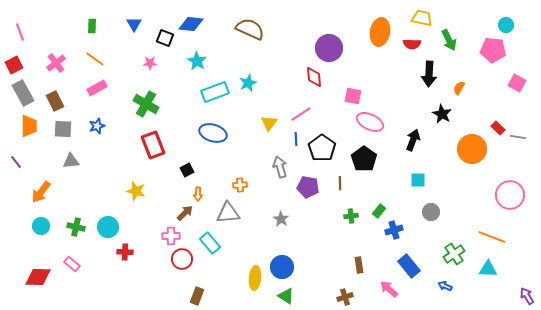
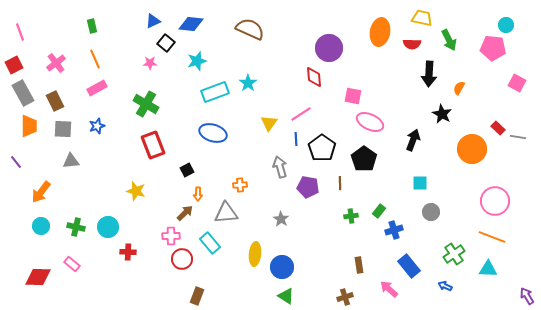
blue triangle at (134, 24): moved 19 px right, 3 px up; rotated 35 degrees clockwise
green rectangle at (92, 26): rotated 16 degrees counterclockwise
black square at (165, 38): moved 1 px right, 5 px down; rotated 18 degrees clockwise
pink pentagon at (493, 50): moved 2 px up
orange line at (95, 59): rotated 30 degrees clockwise
cyan star at (197, 61): rotated 24 degrees clockwise
cyan star at (248, 83): rotated 12 degrees counterclockwise
cyan square at (418, 180): moved 2 px right, 3 px down
pink circle at (510, 195): moved 15 px left, 6 px down
gray triangle at (228, 213): moved 2 px left
red cross at (125, 252): moved 3 px right
yellow ellipse at (255, 278): moved 24 px up
